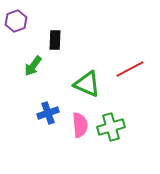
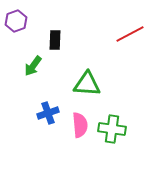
red line: moved 35 px up
green triangle: rotated 20 degrees counterclockwise
green cross: moved 1 px right, 2 px down; rotated 24 degrees clockwise
